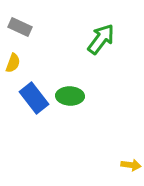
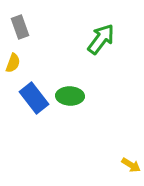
gray rectangle: rotated 45 degrees clockwise
yellow arrow: rotated 24 degrees clockwise
